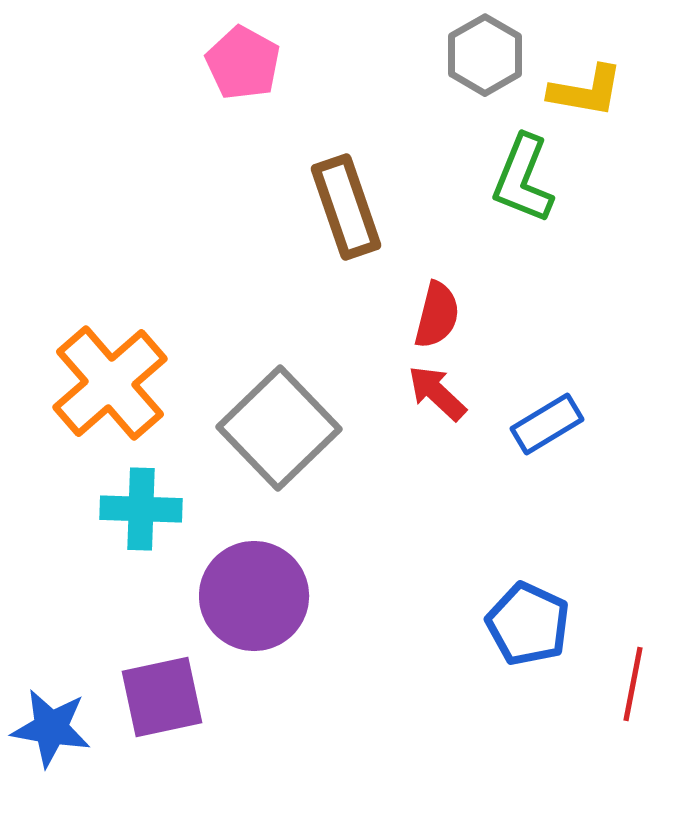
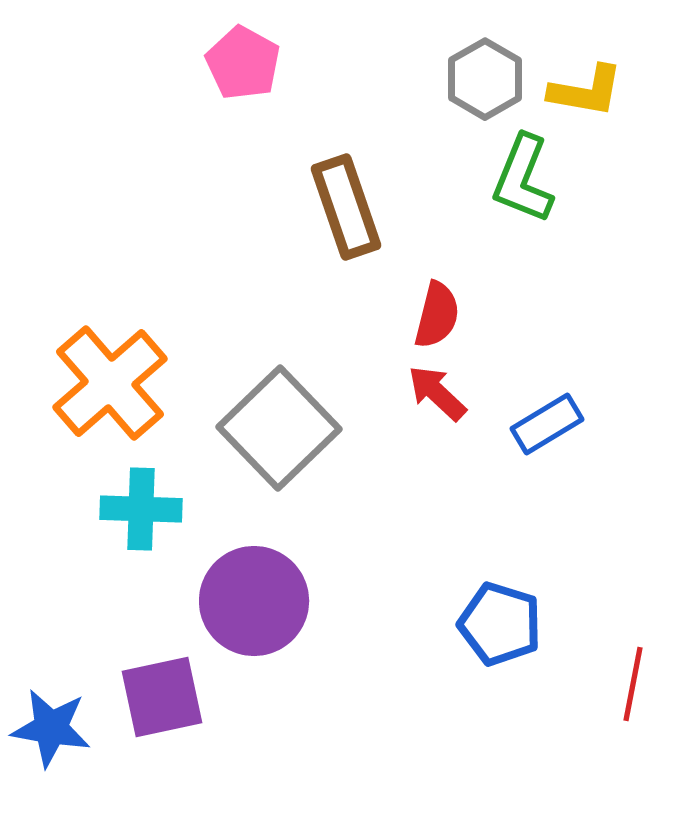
gray hexagon: moved 24 px down
purple circle: moved 5 px down
blue pentagon: moved 28 px left; rotated 8 degrees counterclockwise
